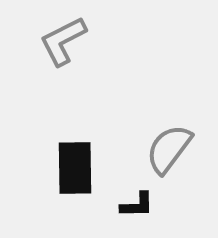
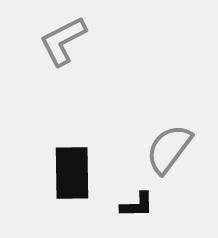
black rectangle: moved 3 px left, 5 px down
